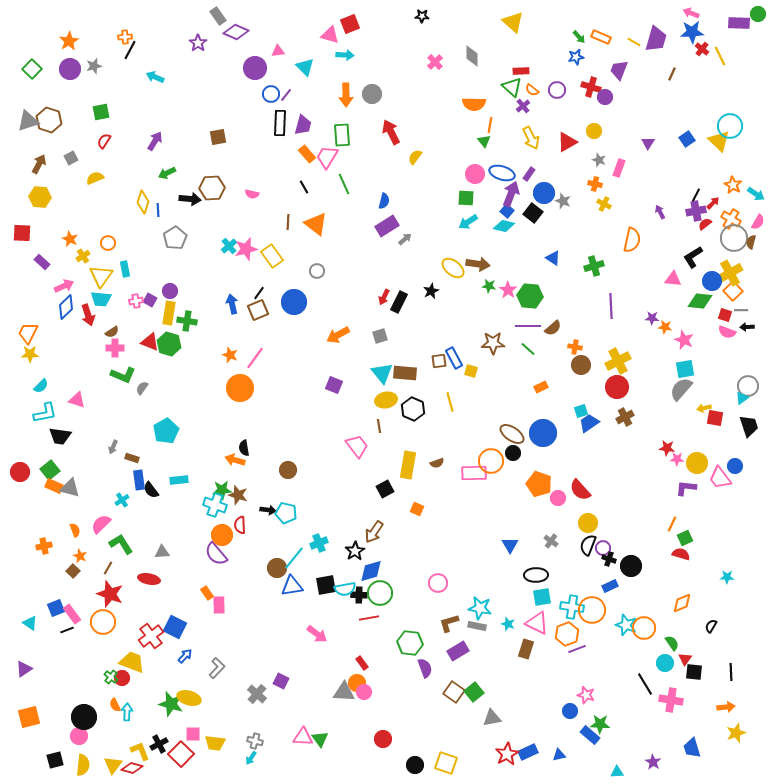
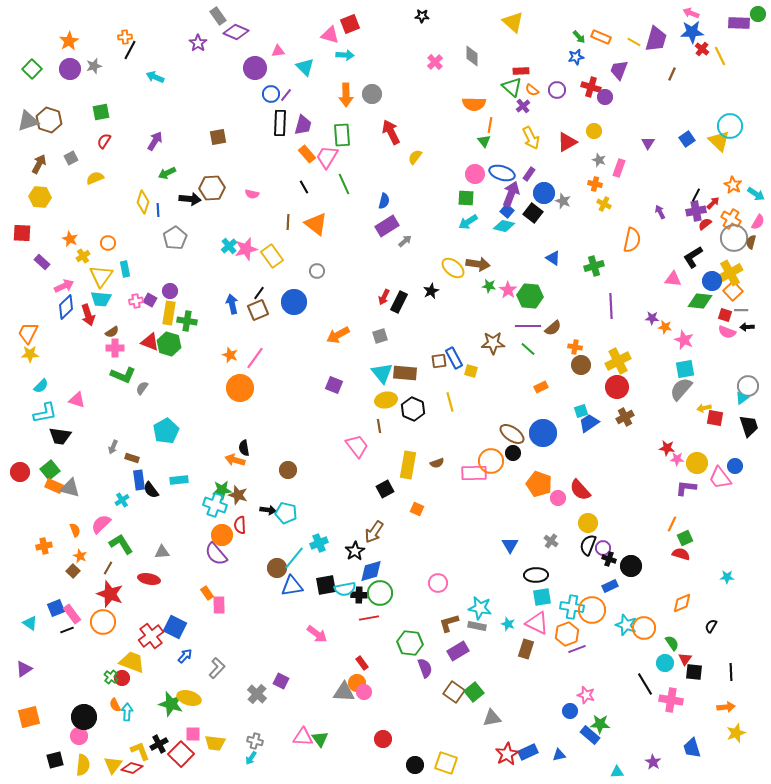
gray arrow at (405, 239): moved 2 px down
